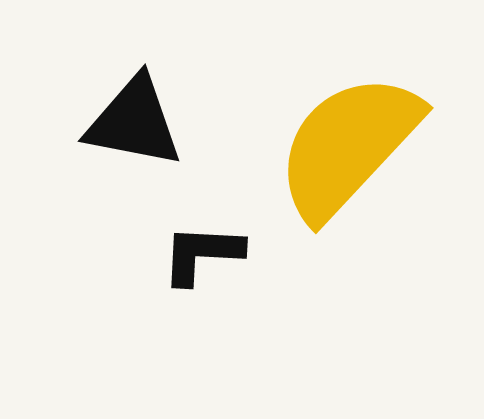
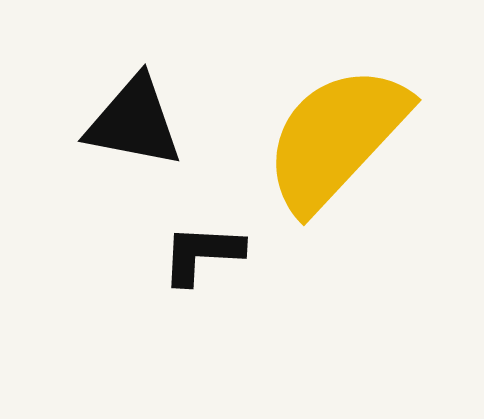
yellow semicircle: moved 12 px left, 8 px up
